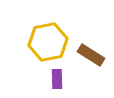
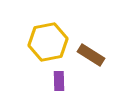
purple rectangle: moved 2 px right, 2 px down
